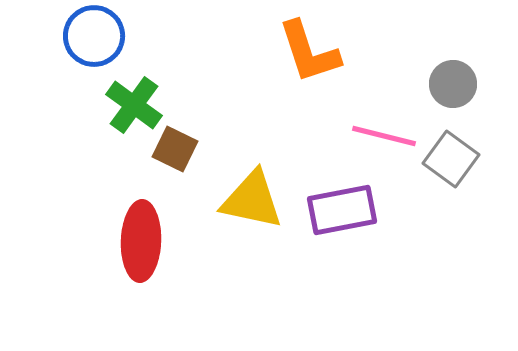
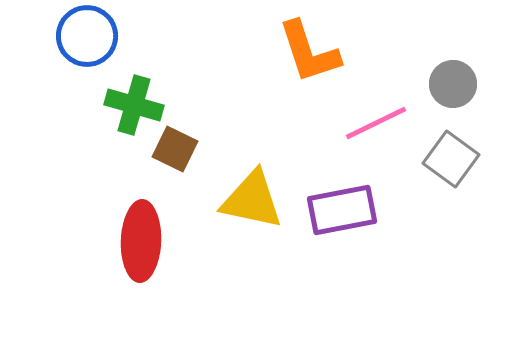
blue circle: moved 7 px left
green cross: rotated 20 degrees counterclockwise
pink line: moved 8 px left, 13 px up; rotated 40 degrees counterclockwise
